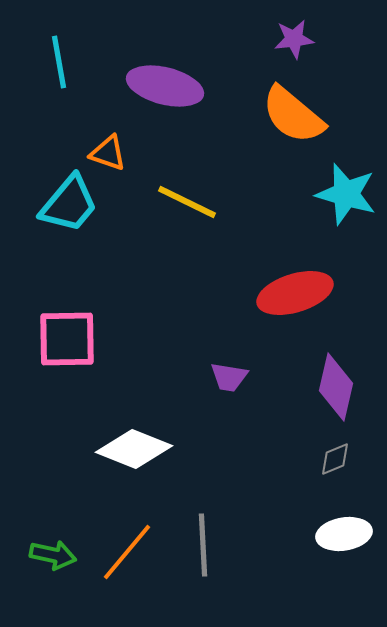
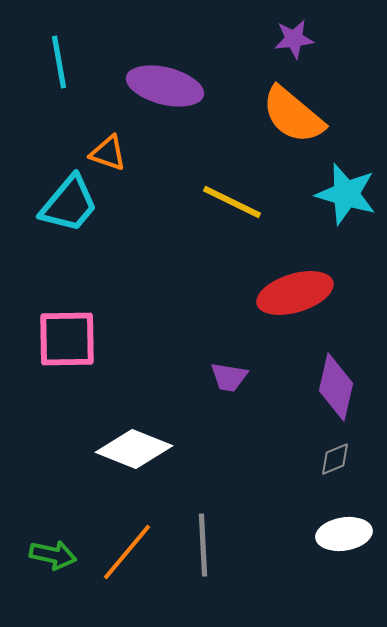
yellow line: moved 45 px right
